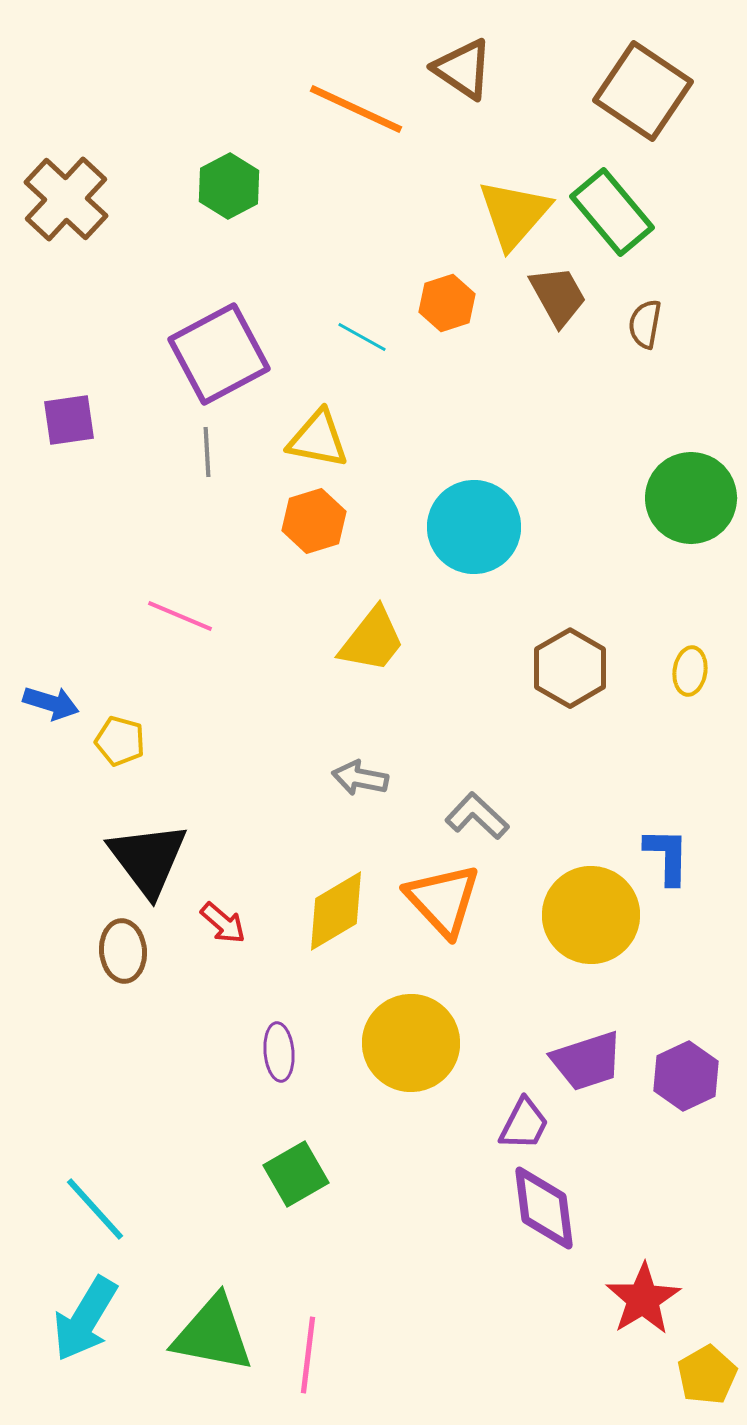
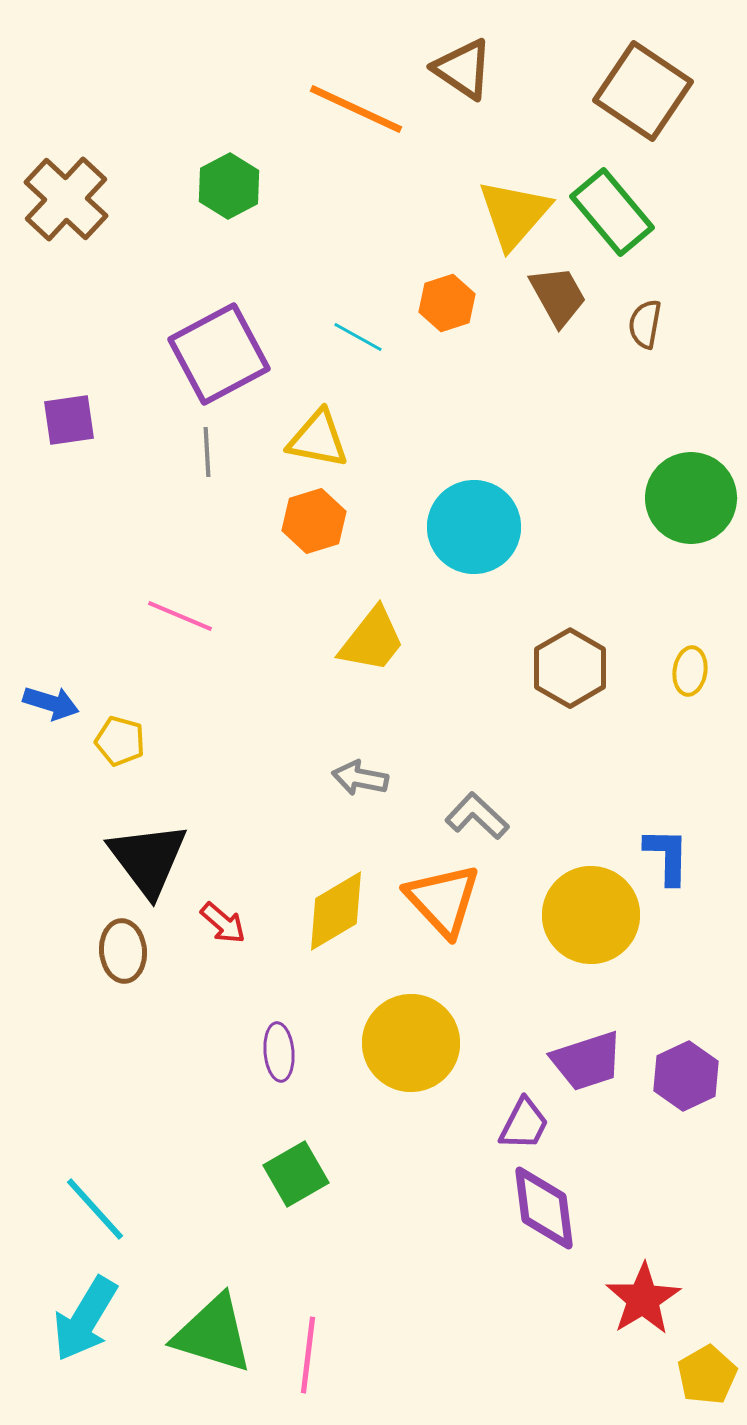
cyan line at (362, 337): moved 4 px left
green triangle at (213, 1334): rotated 6 degrees clockwise
